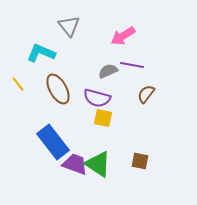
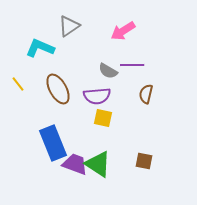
gray triangle: rotated 35 degrees clockwise
pink arrow: moved 5 px up
cyan L-shape: moved 1 px left, 5 px up
purple line: rotated 10 degrees counterclockwise
gray semicircle: rotated 126 degrees counterclockwise
brown semicircle: rotated 24 degrees counterclockwise
purple semicircle: moved 2 px up; rotated 20 degrees counterclockwise
blue rectangle: moved 1 px down; rotated 16 degrees clockwise
brown square: moved 4 px right
